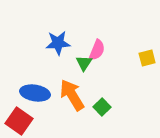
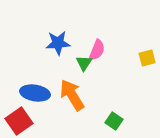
green square: moved 12 px right, 14 px down; rotated 12 degrees counterclockwise
red square: rotated 20 degrees clockwise
